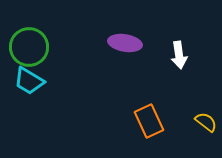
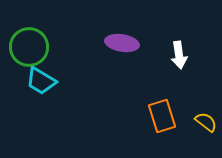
purple ellipse: moved 3 px left
cyan trapezoid: moved 12 px right
orange rectangle: moved 13 px right, 5 px up; rotated 8 degrees clockwise
